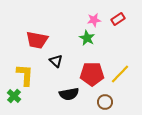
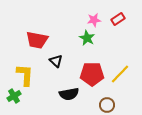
green cross: rotated 16 degrees clockwise
brown circle: moved 2 px right, 3 px down
